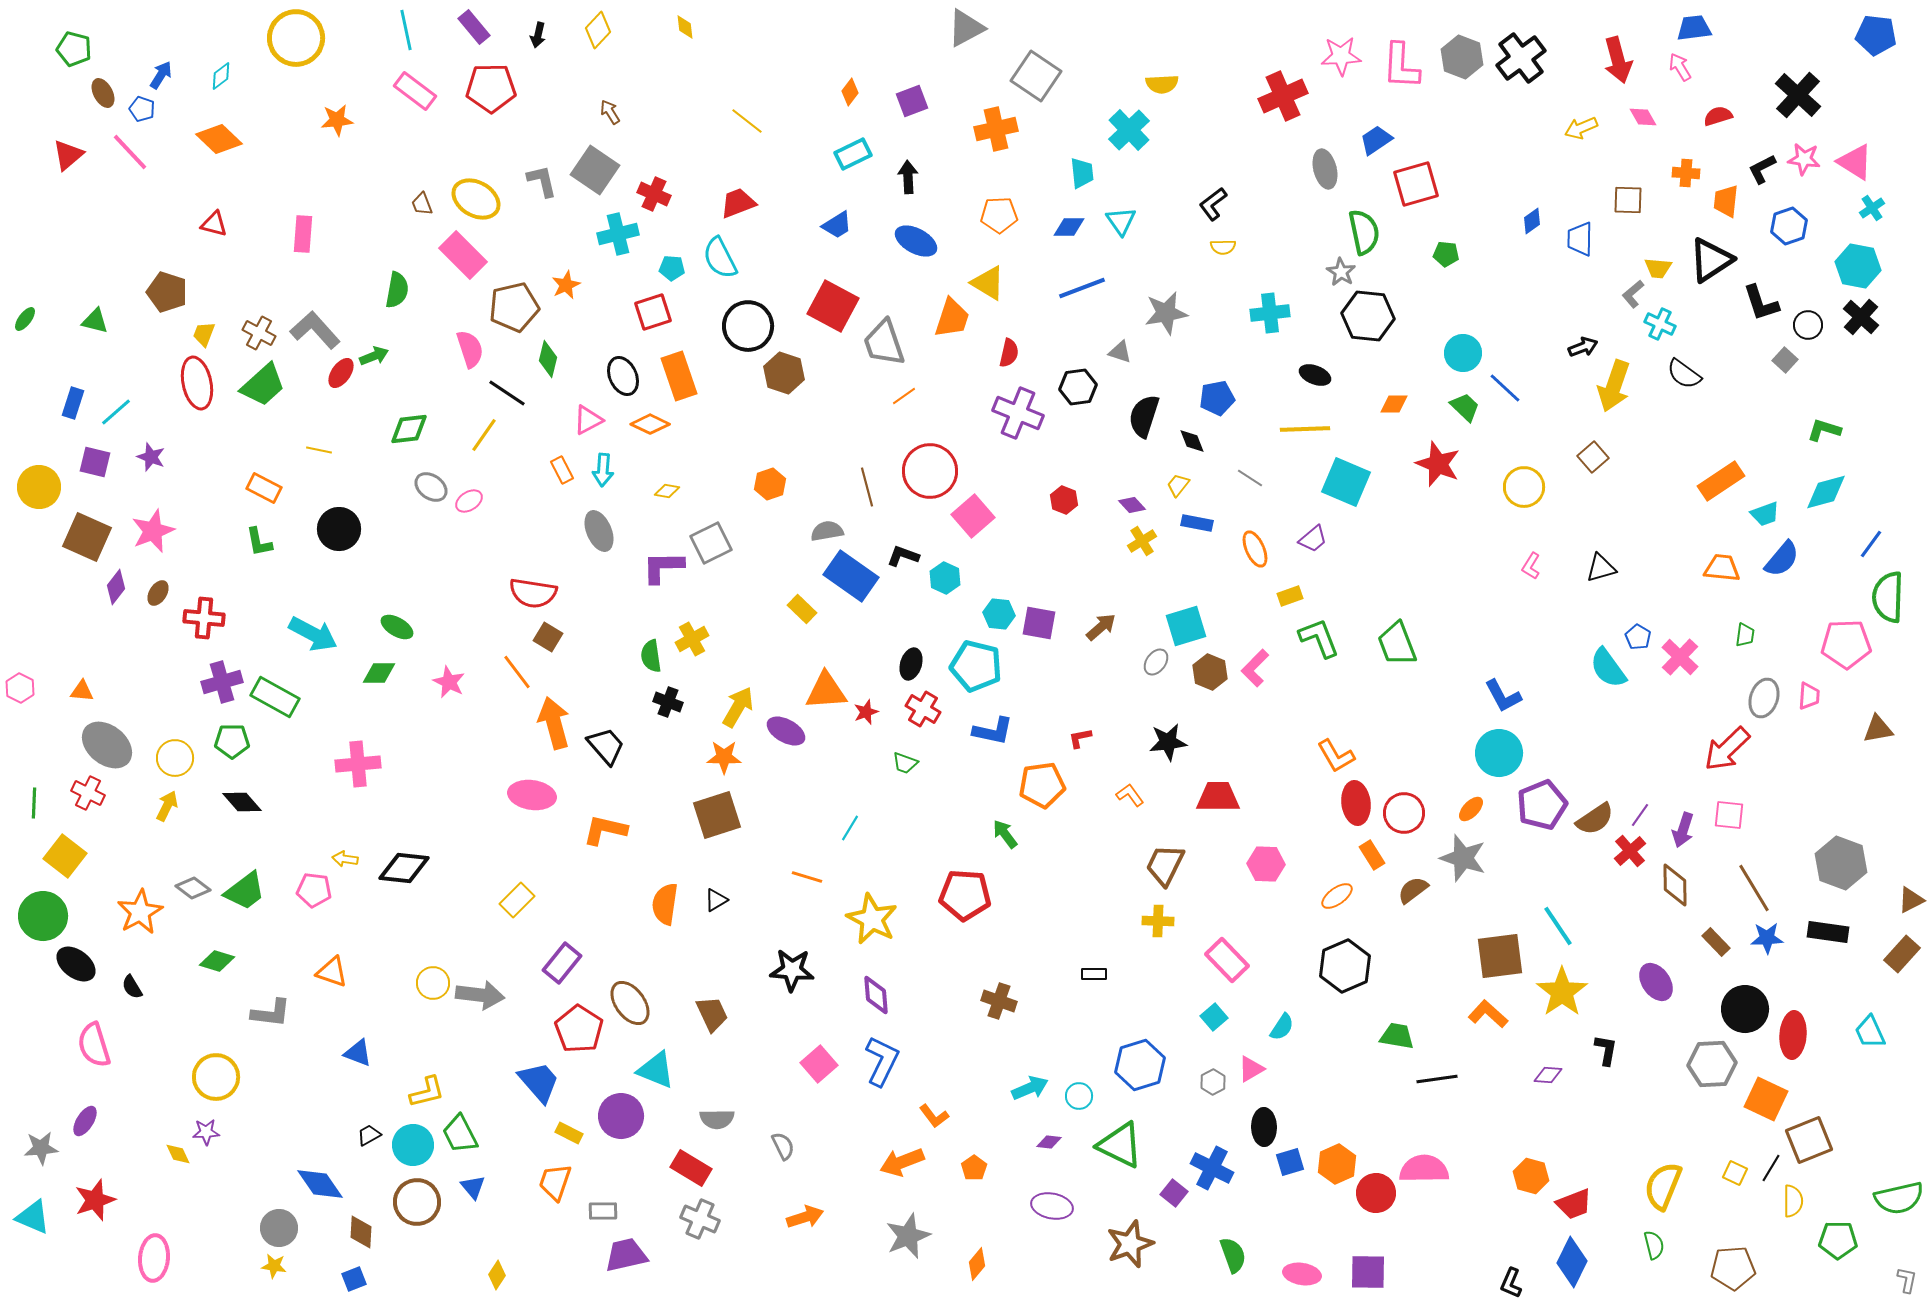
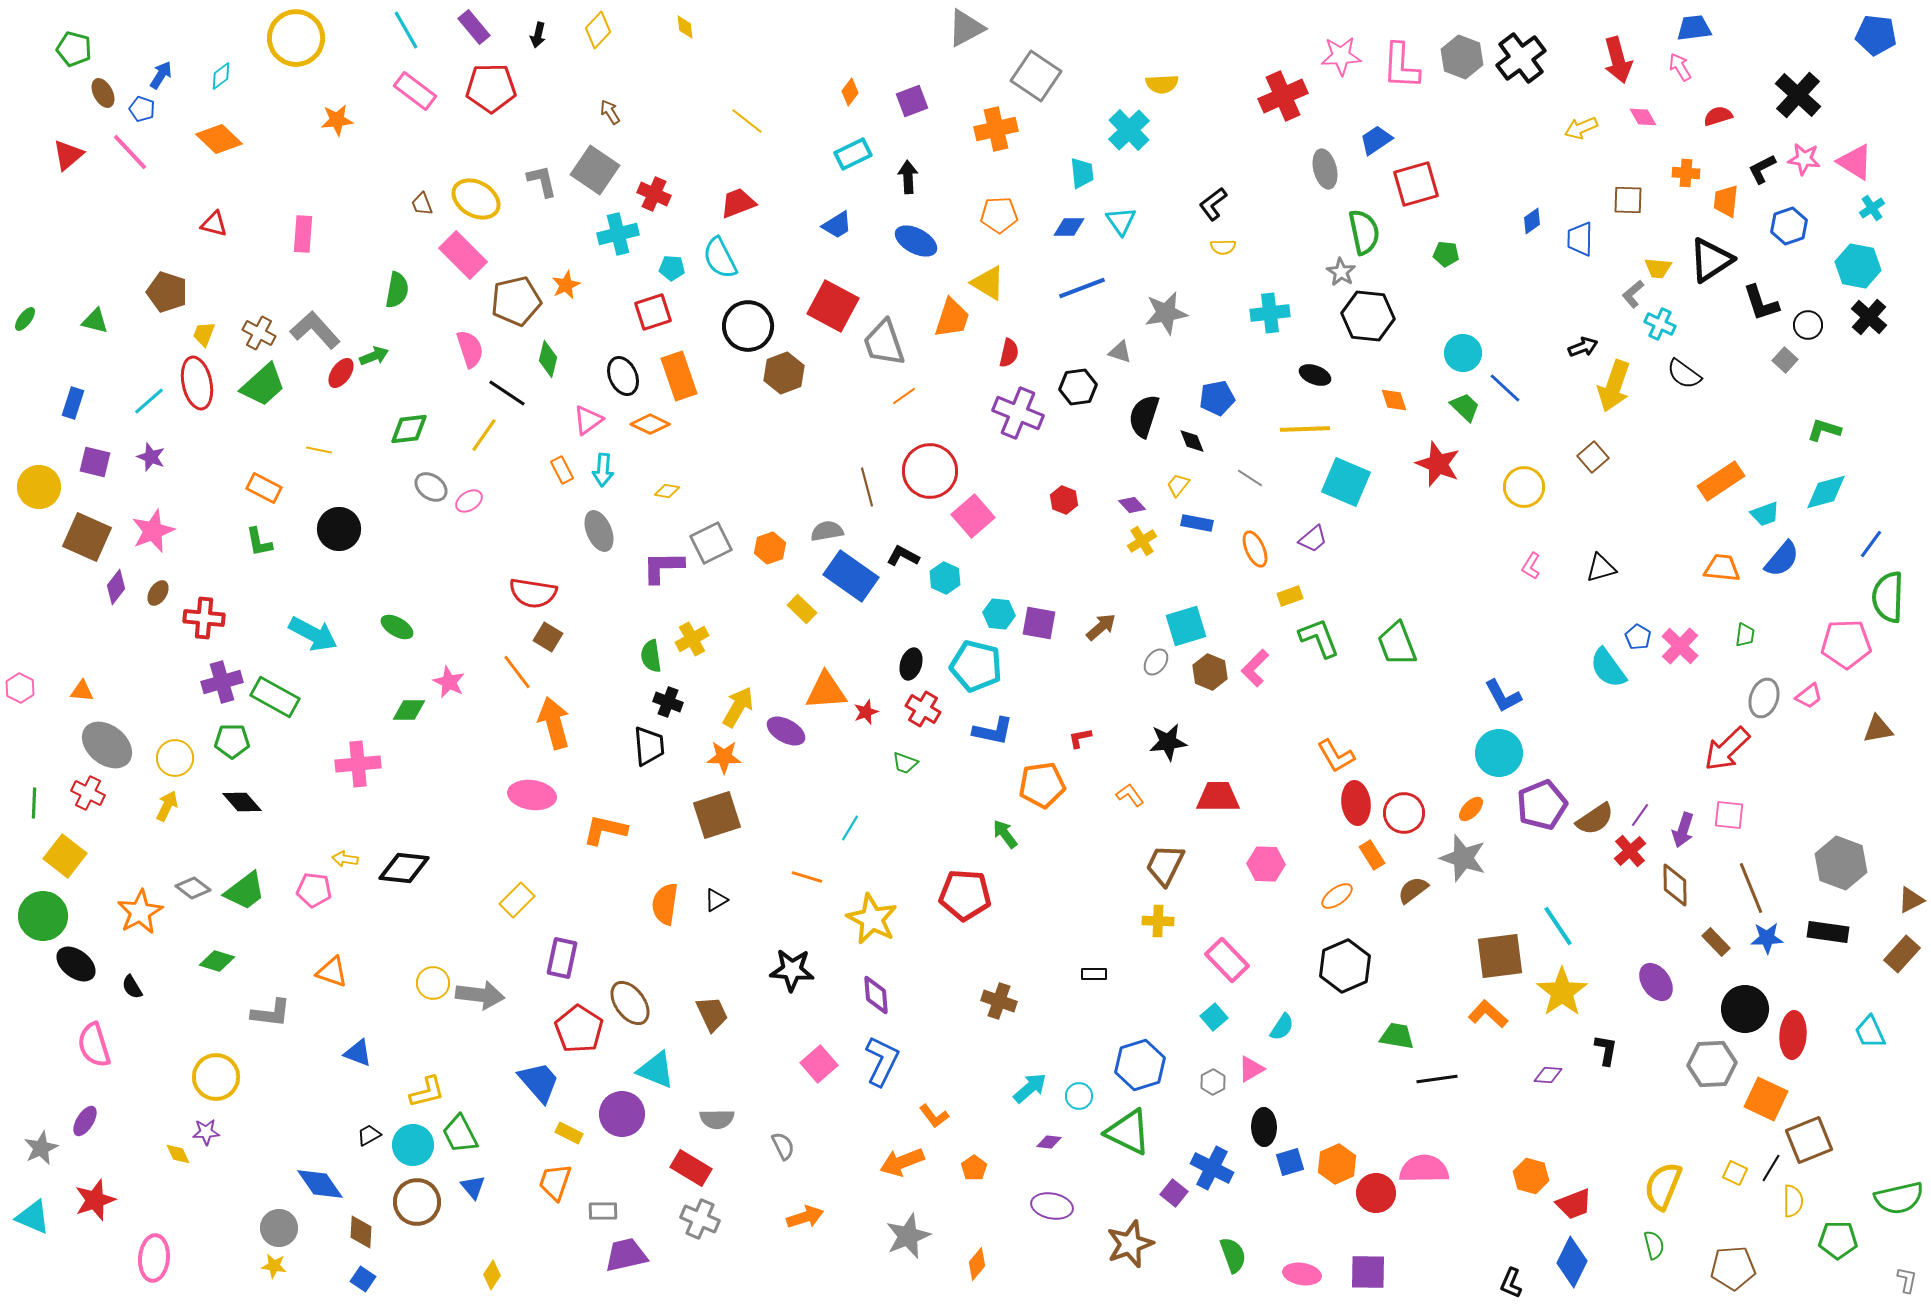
cyan line at (406, 30): rotated 18 degrees counterclockwise
brown pentagon at (514, 307): moved 2 px right, 6 px up
black cross at (1861, 317): moved 8 px right
brown hexagon at (784, 373): rotated 21 degrees clockwise
orange diamond at (1394, 404): moved 4 px up; rotated 72 degrees clockwise
cyan line at (116, 412): moved 33 px right, 11 px up
pink triangle at (588, 420): rotated 8 degrees counterclockwise
orange hexagon at (770, 484): moved 64 px down
black L-shape at (903, 556): rotated 8 degrees clockwise
pink cross at (1680, 657): moved 11 px up
green diamond at (379, 673): moved 30 px right, 37 px down
pink trapezoid at (1809, 696): rotated 48 degrees clockwise
black trapezoid at (606, 746): moved 43 px right; rotated 36 degrees clockwise
brown line at (1754, 888): moved 3 px left; rotated 9 degrees clockwise
purple rectangle at (562, 963): moved 5 px up; rotated 27 degrees counterclockwise
cyan arrow at (1030, 1088): rotated 18 degrees counterclockwise
purple circle at (621, 1116): moved 1 px right, 2 px up
green triangle at (1120, 1145): moved 8 px right, 13 px up
gray star at (41, 1148): rotated 20 degrees counterclockwise
yellow diamond at (497, 1275): moved 5 px left
blue square at (354, 1279): moved 9 px right; rotated 35 degrees counterclockwise
